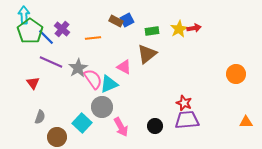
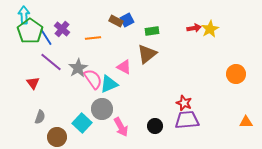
yellow star: moved 31 px right
blue line: rotated 12 degrees clockwise
purple line: rotated 15 degrees clockwise
gray circle: moved 2 px down
